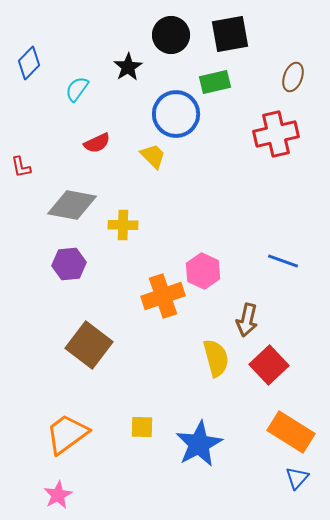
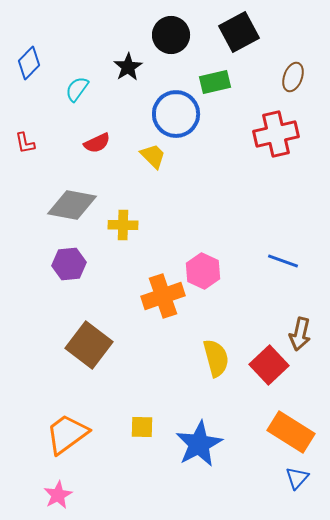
black square: moved 9 px right, 2 px up; rotated 18 degrees counterclockwise
red L-shape: moved 4 px right, 24 px up
brown arrow: moved 53 px right, 14 px down
